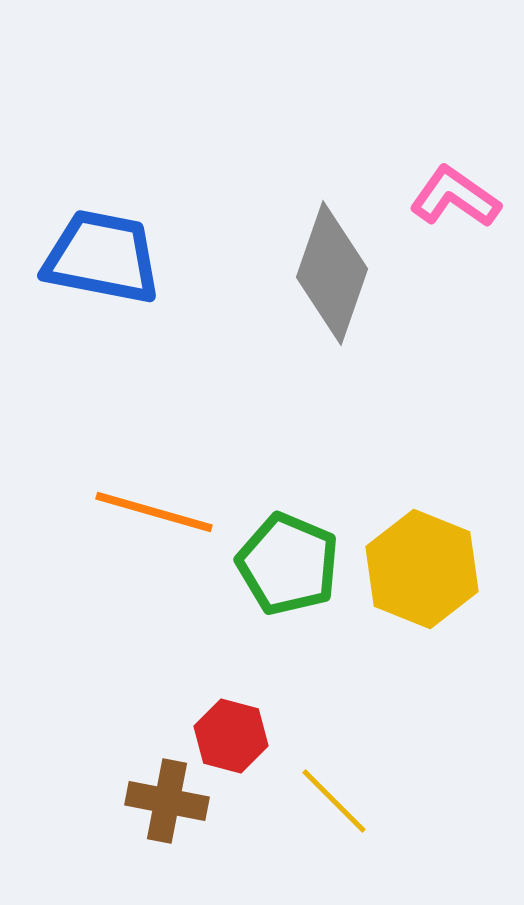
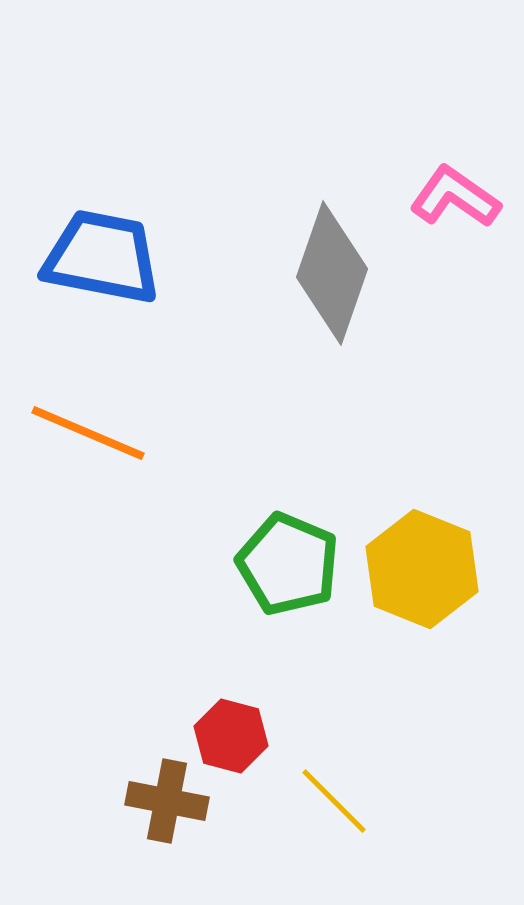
orange line: moved 66 px left, 79 px up; rotated 7 degrees clockwise
